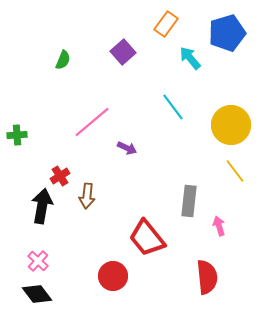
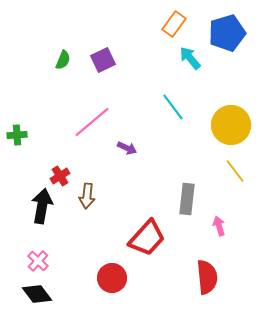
orange rectangle: moved 8 px right
purple square: moved 20 px left, 8 px down; rotated 15 degrees clockwise
gray rectangle: moved 2 px left, 2 px up
red trapezoid: rotated 99 degrees counterclockwise
red circle: moved 1 px left, 2 px down
